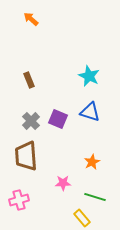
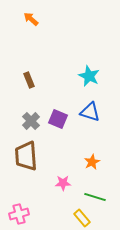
pink cross: moved 14 px down
